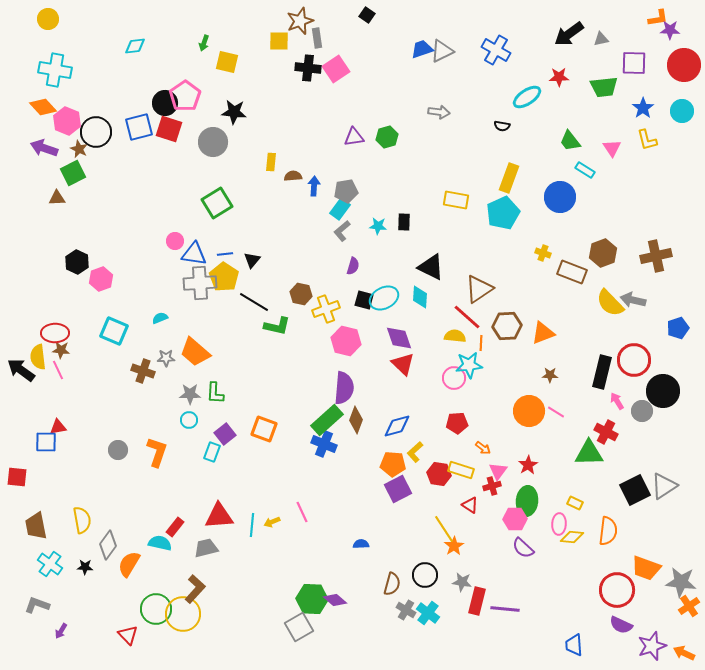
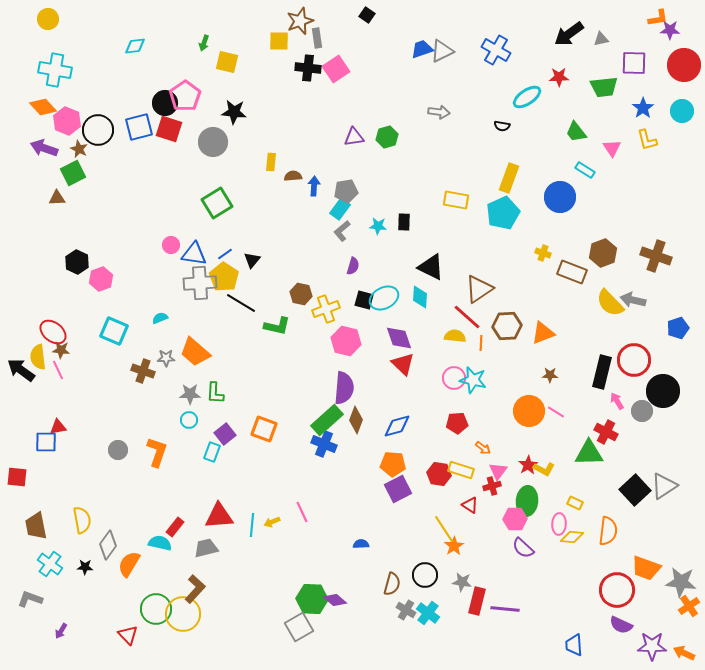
black circle at (96, 132): moved 2 px right, 2 px up
green trapezoid at (570, 141): moved 6 px right, 9 px up
pink circle at (175, 241): moved 4 px left, 4 px down
blue line at (225, 254): rotated 28 degrees counterclockwise
brown cross at (656, 256): rotated 32 degrees clockwise
black line at (254, 302): moved 13 px left, 1 px down
red ellipse at (55, 333): moved 2 px left, 1 px up; rotated 40 degrees clockwise
cyan star at (469, 365): moved 4 px right, 15 px down; rotated 20 degrees clockwise
yellow L-shape at (415, 452): moved 129 px right, 17 px down; rotated 110 degrees counterclockwise
black square at (635, 490): rotated 16 degrees counterclockwise
gray L-shape at (37, 605): moved 7 px left, 6 px up
purple star at (652, 646): rotated 20 degrees clockwise
